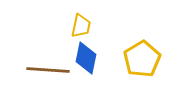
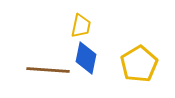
yellow pentagon: moved 3 px left, 5 px down
